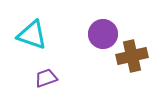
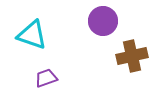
purple circle: moved 13 px up
